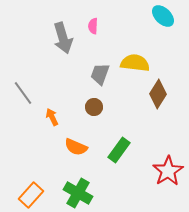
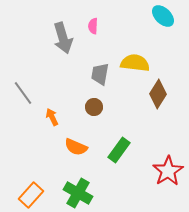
gray trapezoid: rotated 10 degrees counterclockwise
